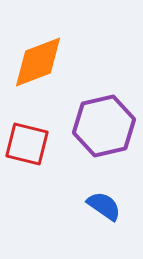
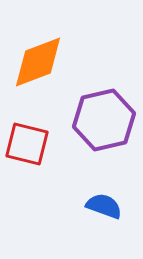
purple hexagon: moved 6 px up
blue semicircle: rotated 15 degrees counterclockwise
